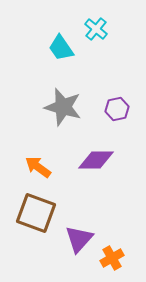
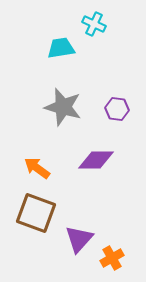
cyan cross: moved 2 px left, 5 px up; rotated 15 degrees counterclockwise
cyan trapezoid: rotated 116 degrees clockwise
purple hexagon: rotated 20 degrees clockwise
orange arrow: moved 1 px left, 1 px down
